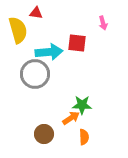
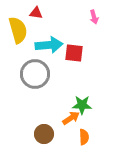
pink arrow: moved 9 px left, 6 px up
red square: moved 3 px left, 10 px down
cyan arrow: moved 7 px up
